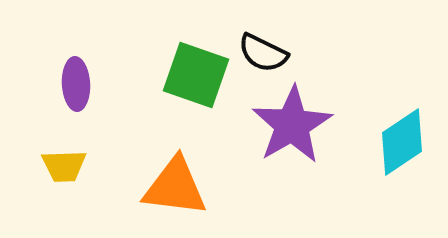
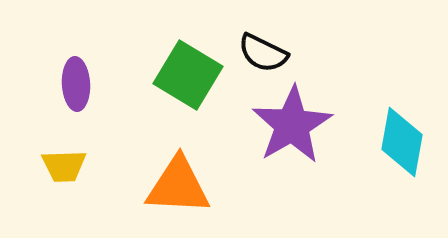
green square: moved 8 px left; rotated 12 degrees clockwise
cyan diamond: rotated 46 degrees counterclockwise
orange triangle: moved 3 px right, 1 px up; rotated 4 degrees counterclockwise
